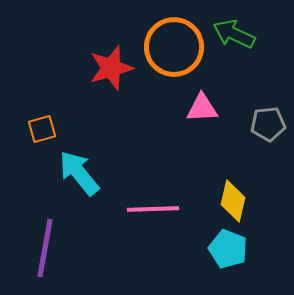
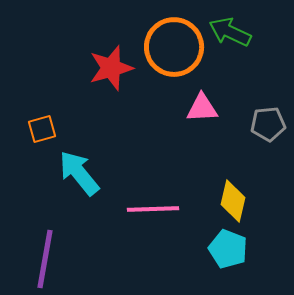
green arrow: moved 4 px left, 2 px up
purple line: moved 11 px down
